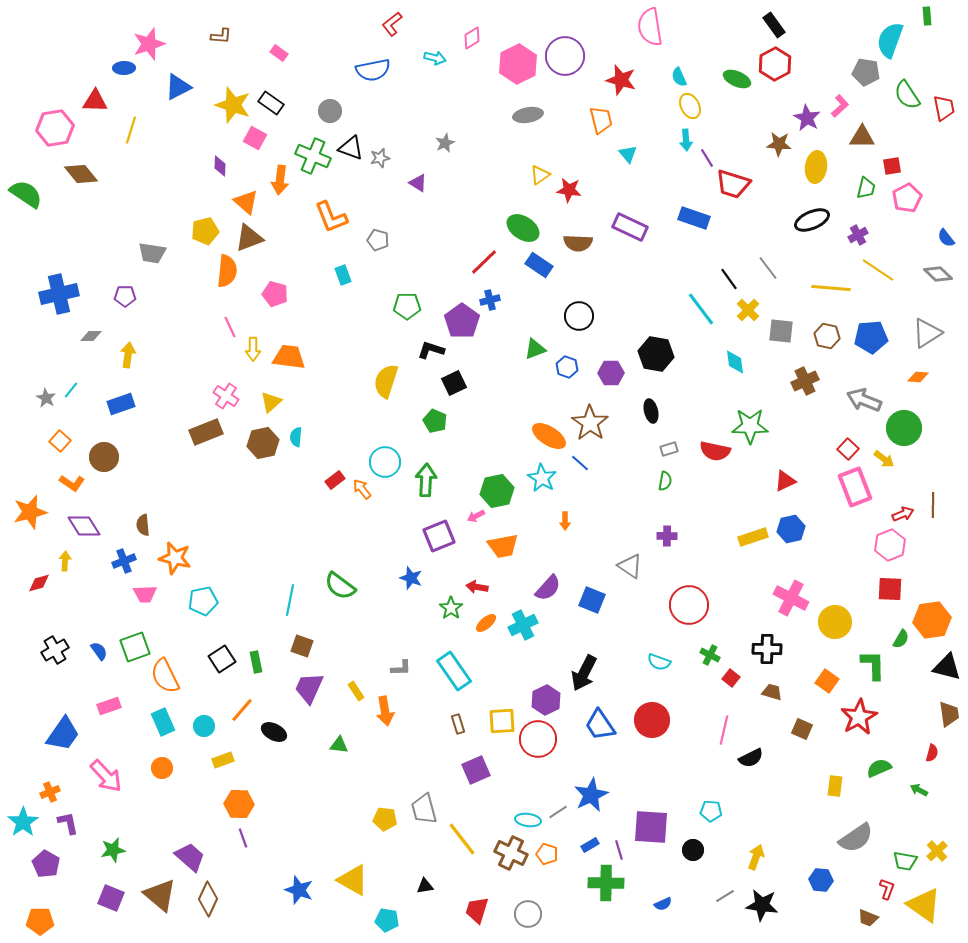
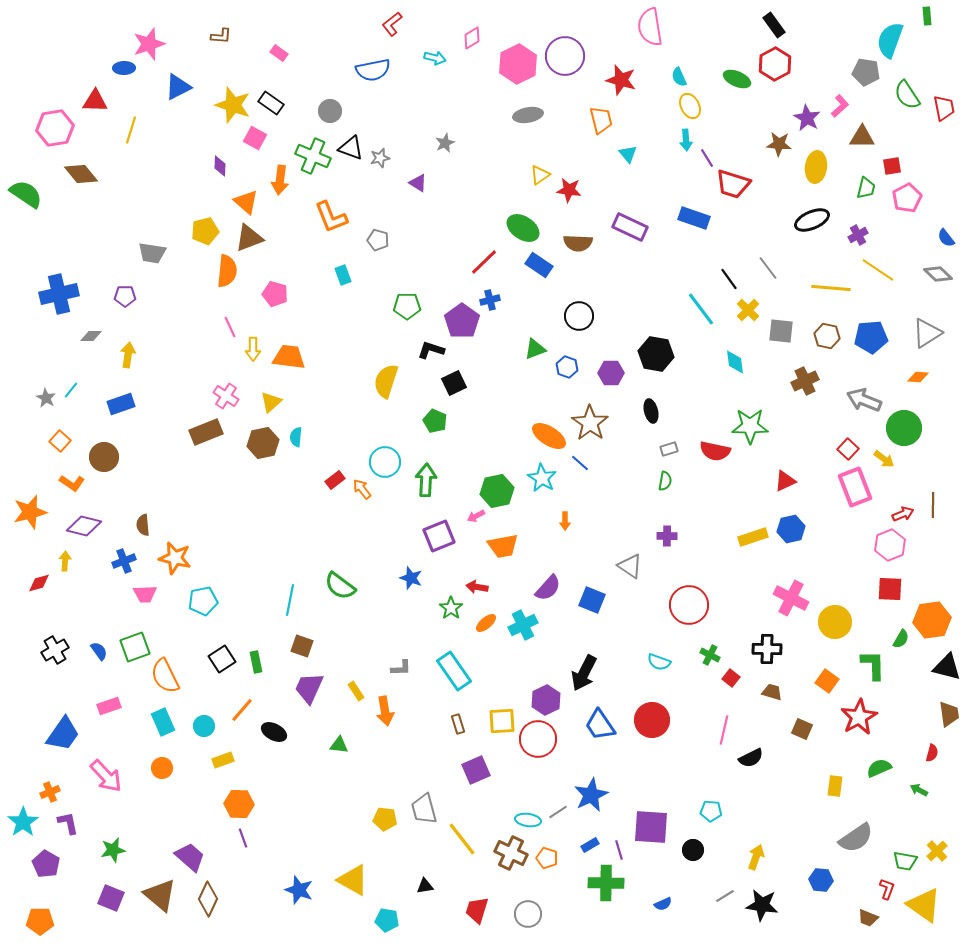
purple diamond at (84, 526): rotated 44 degrees counterclockwise
orange pentagon at (547, 854): moved 4 px down
